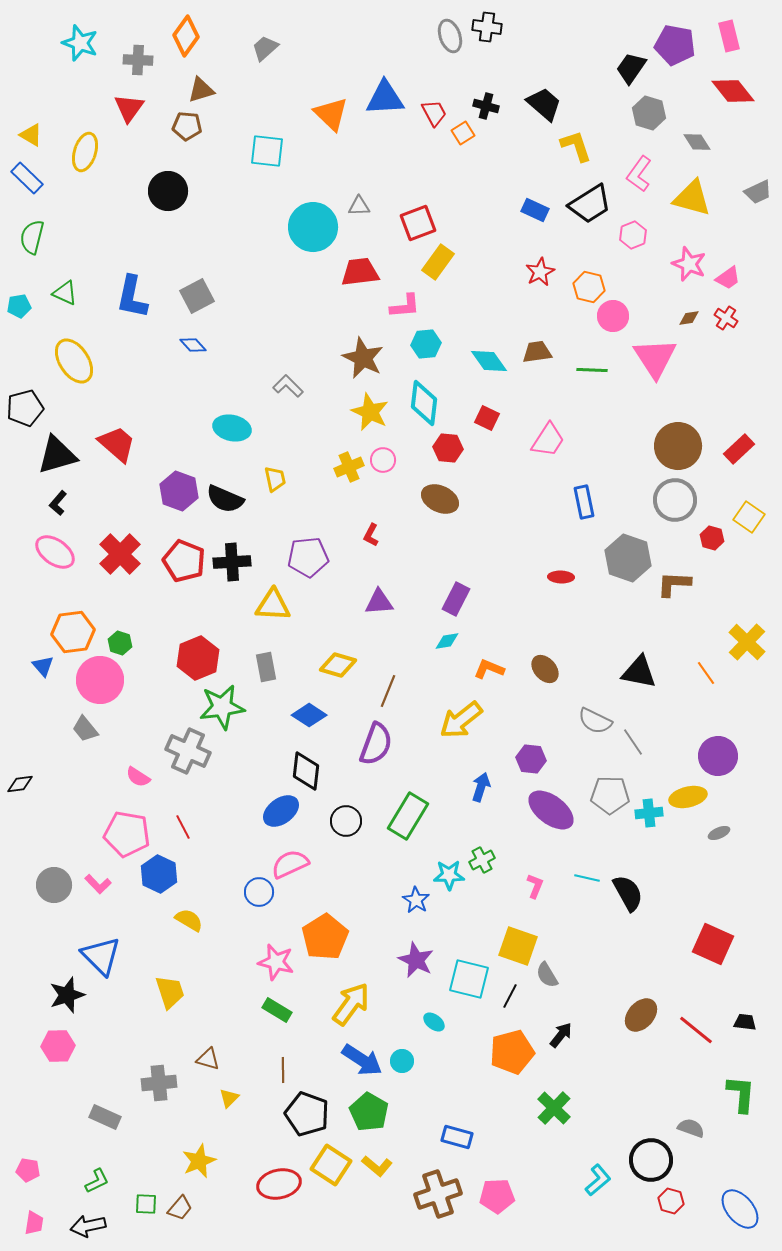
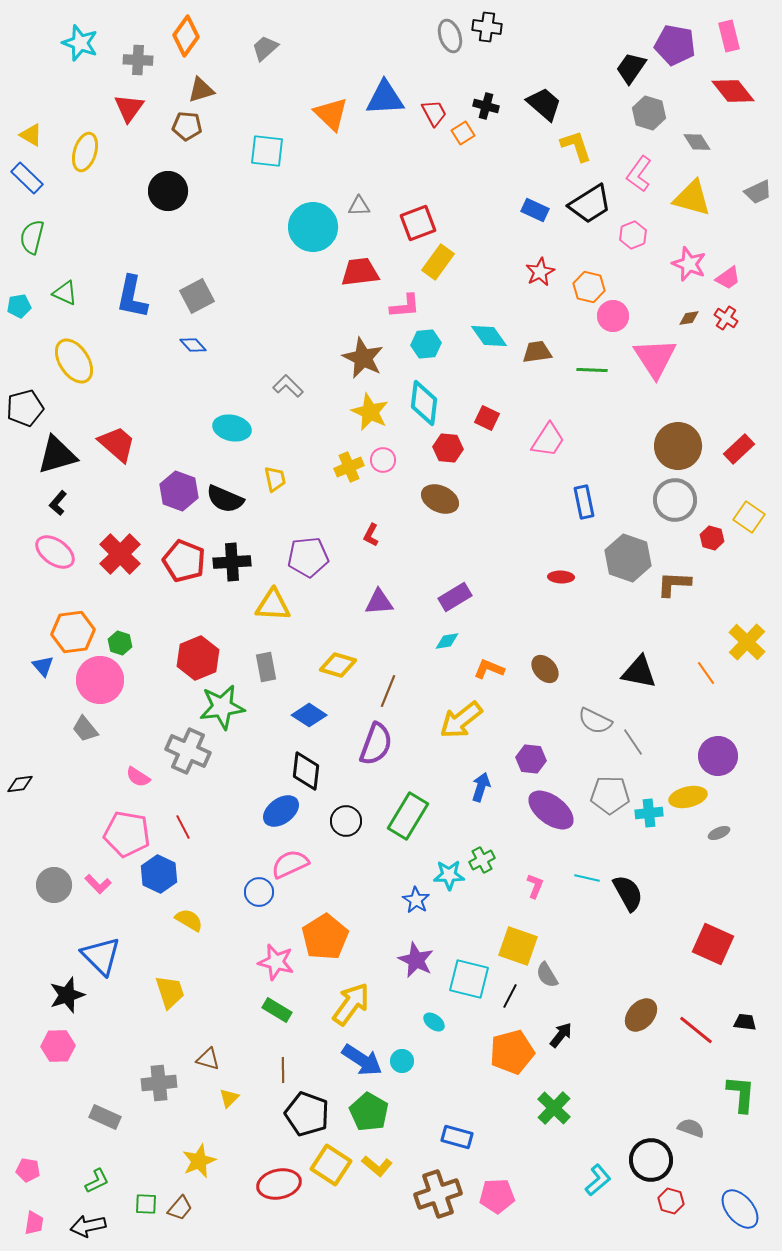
cyan diamond at (489, 361): moved 25 px up
purple rectangle at (456, 599): moved 1 px left, 2 px up; rotated 32 degrees clockwise
